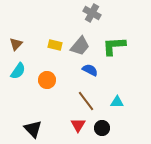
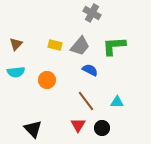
cyan semicircle: moved 2 px left, 1 px down; rotated 48 degrees clockwise
